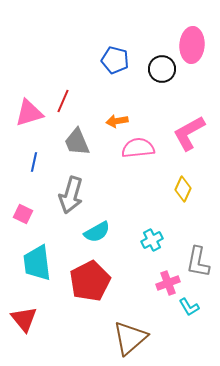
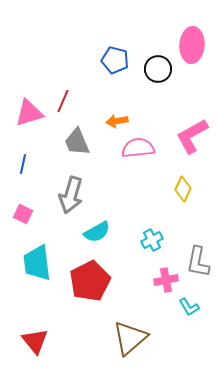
black circle: moved 4 px left
pink L-shape: moved 3 px right, 3 px down
blue line: moved 11 px left, 2 px down
pink cross: moved 2 px left, 3 px up; rotated 10 degrees clockwise
red triangle: moved 11 px right, 22 px down
